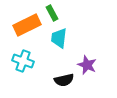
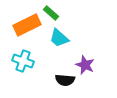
green rectangle: moved 1 px left; rotated 21 degrees counterclockwise
cyan trapezoid: rotated 55 degrees counterclockwise
purple star: moved 2 px left
black semicircle: moved 1 px right; rotated 18 degrees clockwise
